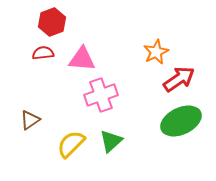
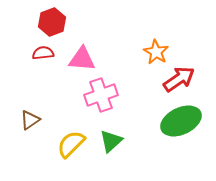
orange star: rotated 15 degrees counterclockwise
